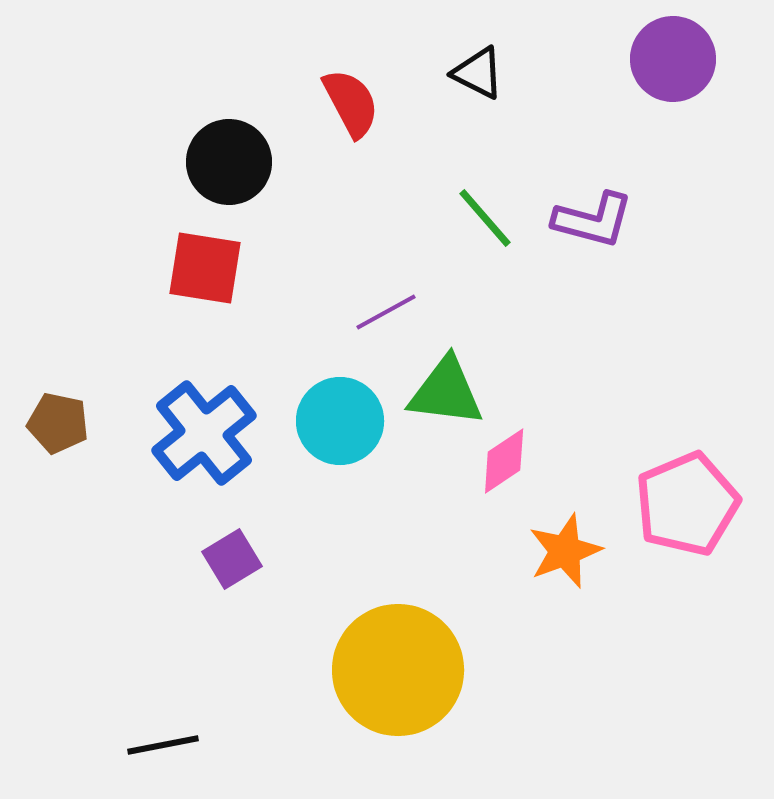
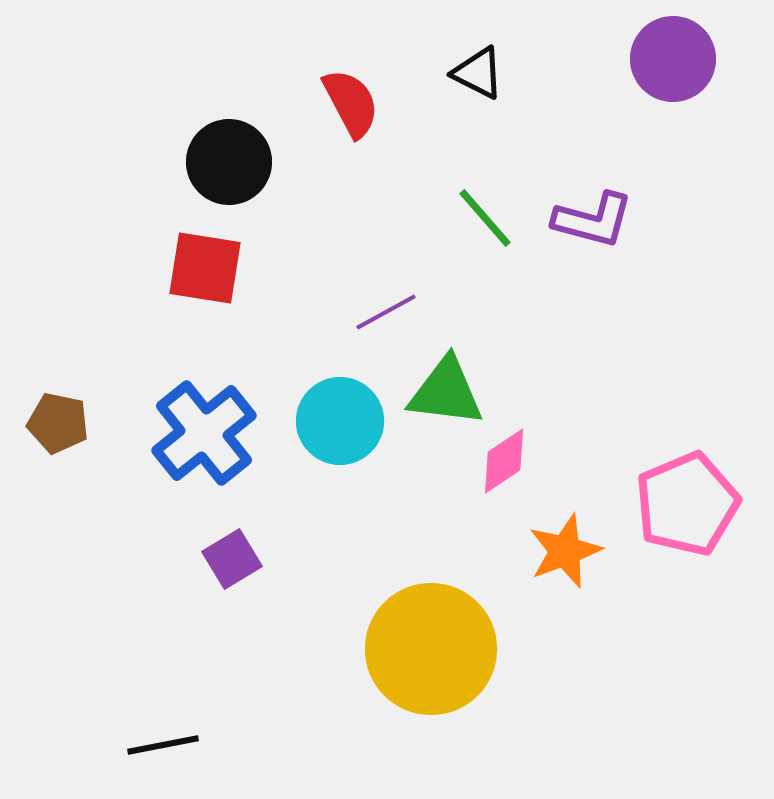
yellow circle: moved 33 px right, 21 px up
